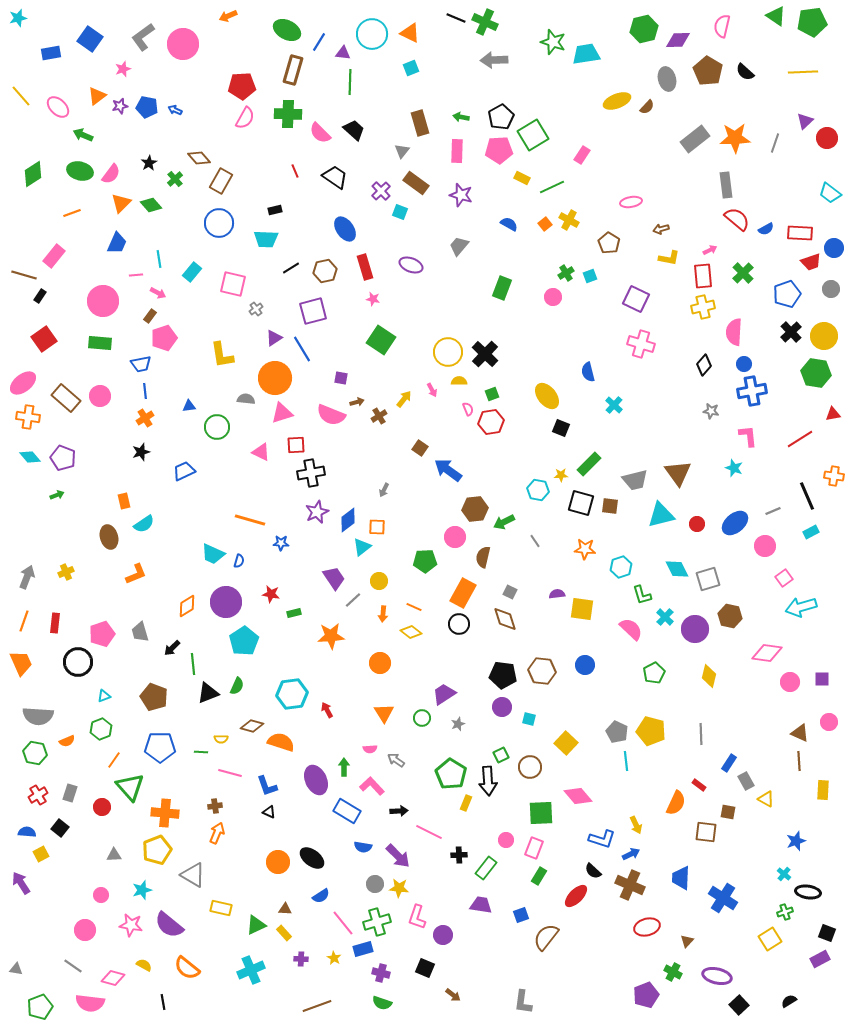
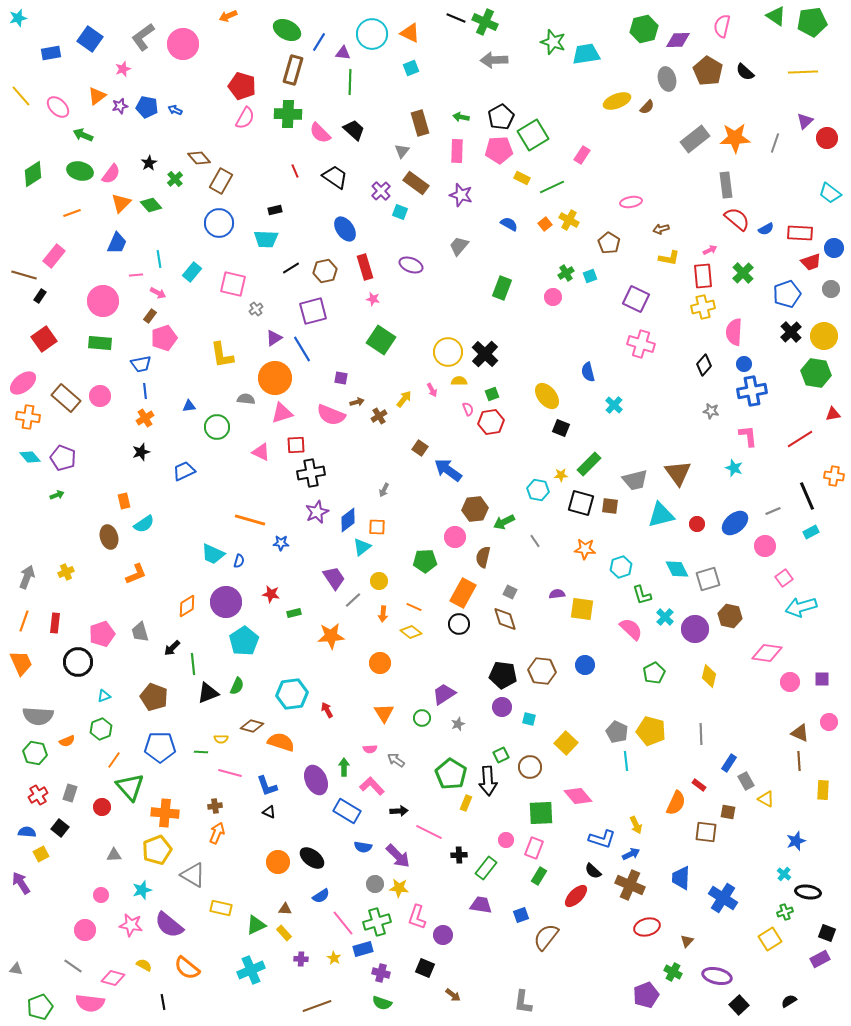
red pentagon at (242, 86): rotated 20 degrees clockwise
